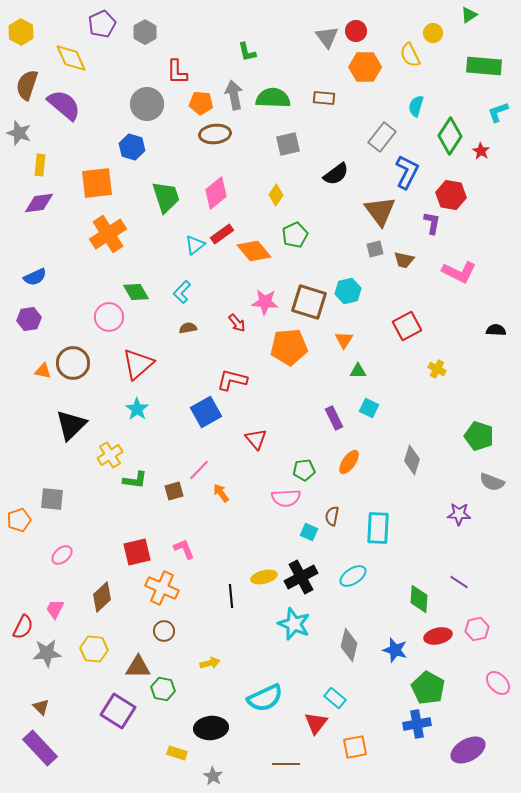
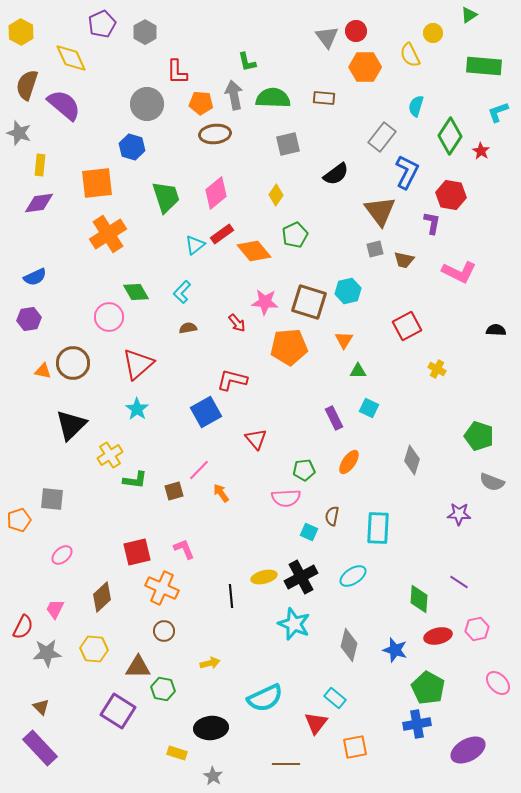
green L-shape at (247, 52): moved 10 px down
